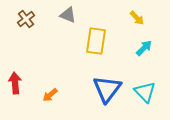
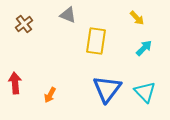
brown cross: moved 2 px left, 5 px down
orange arrow: rotated 21 degrees counterclockwise
